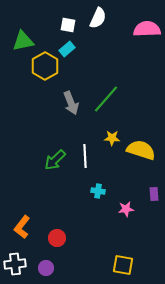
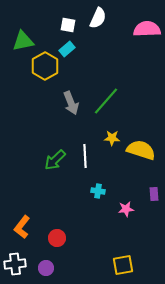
green line: moved 2 px down
yellow square: rotated 20 degrees counterclockwise
